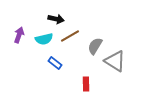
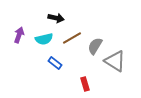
black arrow: moved 1 px up
brown line: moved 2 px right, 2 px down
red rectangle: moved 1 px left; rotated 16 degrees counterclockwise
